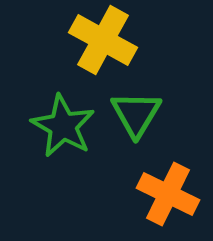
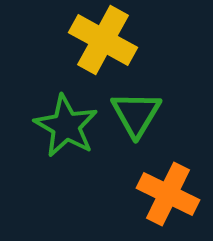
green star: moved 3 px right
